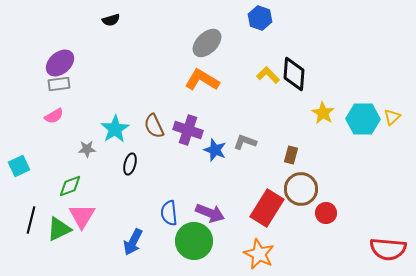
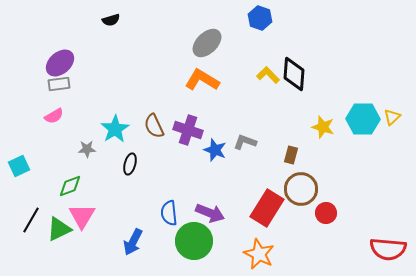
yellow star: moved 14 px down; rotated 15 degrees counterclockwise
black line: rotated 16 degrees clockwise
